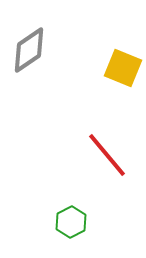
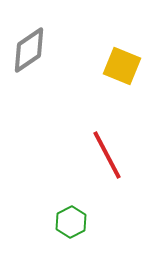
yellow square: moved 1 px left, 2 px up
red line: rotated 12 degrees clockwise
